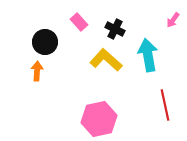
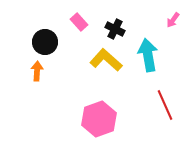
red line: rotated 12 degrees counterclockwise
pink hexagon: rotated 8 degrees counterclockwise
